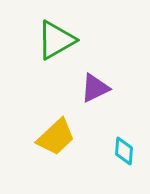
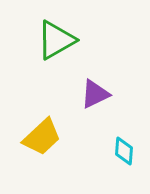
purple triangle: moved 6 px down
yellow trapezoid: moved 14 px left
